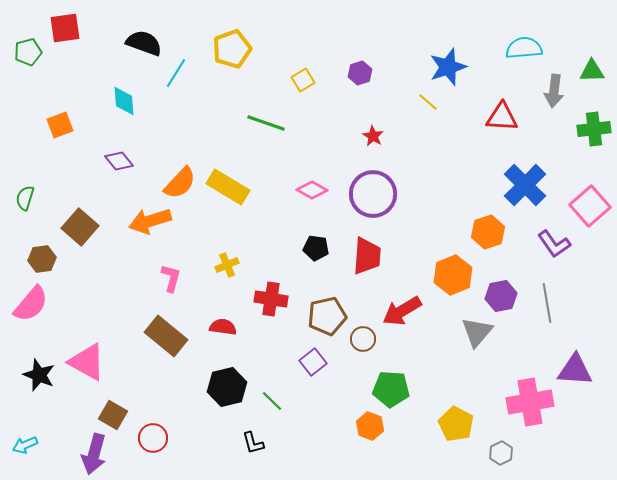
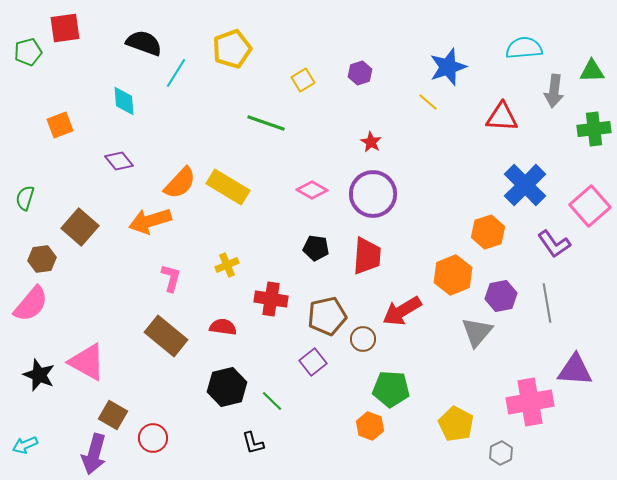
red star at (373, 136): moved 2 px left, 6 px down
